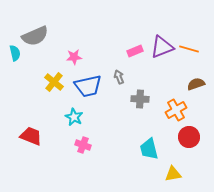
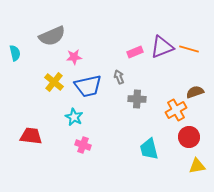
gray semicircle: moved 17 px right
pink rectangle: moved 1 px down
brown semicircle: moved 1 px left, 8 px down
gray cross: moved 3 px left
red trapezoid: rotated 15 degrees counterclockwise
yellow triangle: moved 24 px right, 8 px up
